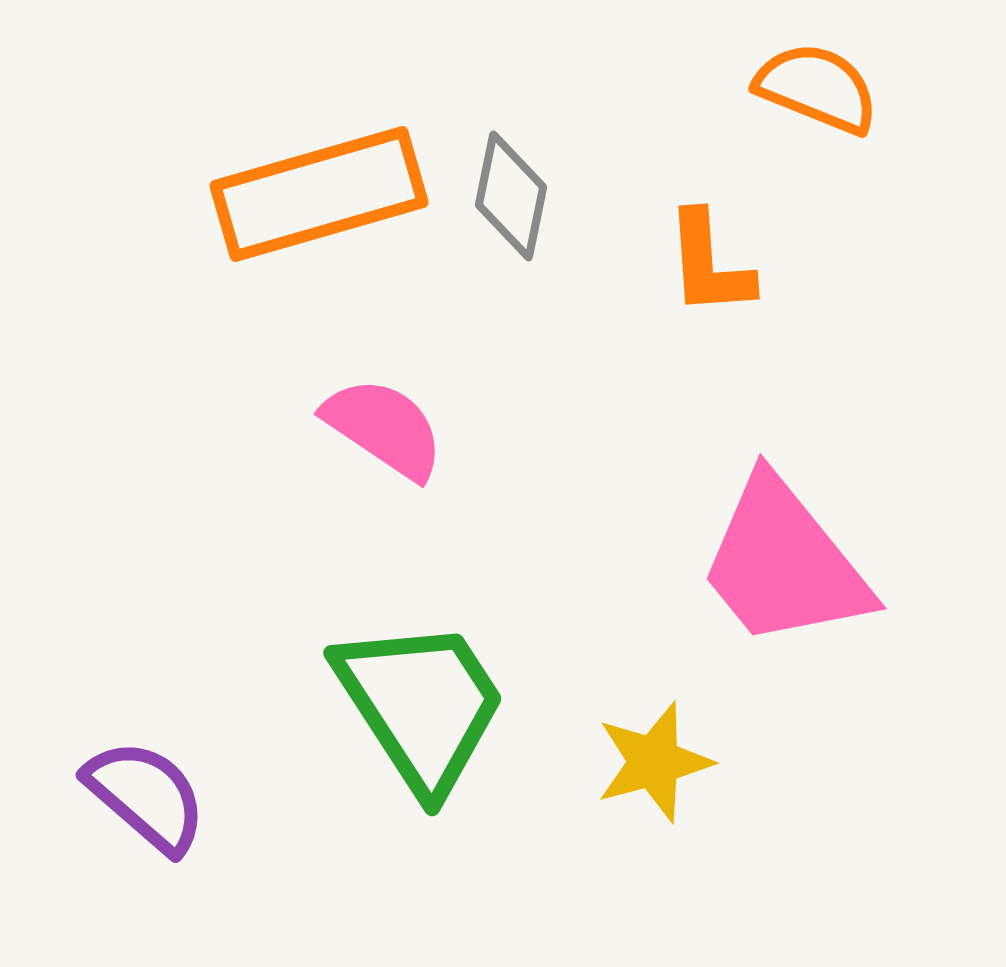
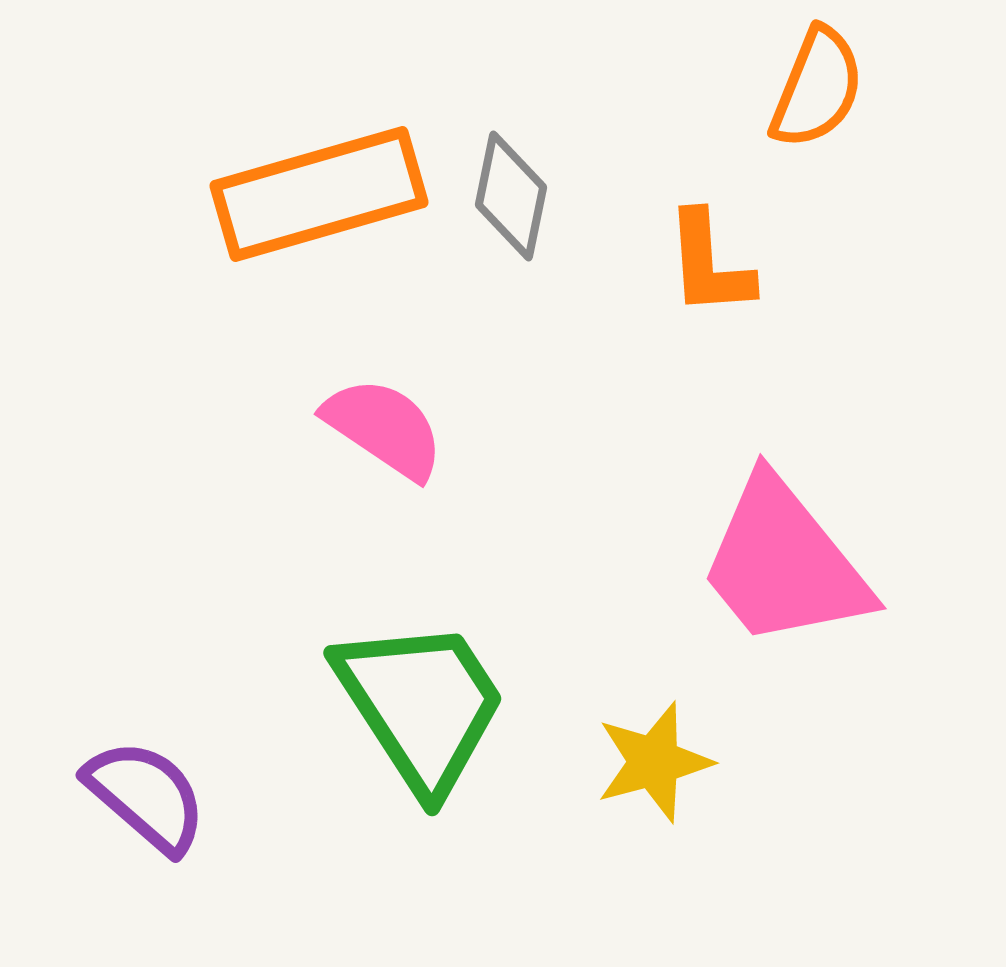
orange semicircle: rotated 90 degrees clockwise
